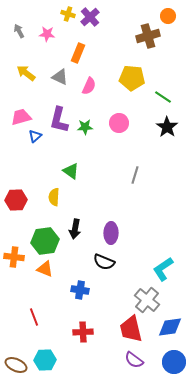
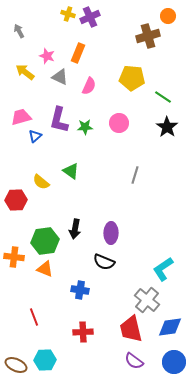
purple cross: rotated 18 degrees clockwise
pink star: moved 22 px down; rotated 14 degrees clockwise
yellow arrow: moved 1 px left, 1 px up
yellow semicircle: moved 13 px left, 15 px up; rotated 54 degrees counterclockwise
purple semicircle: moved 1 px down
